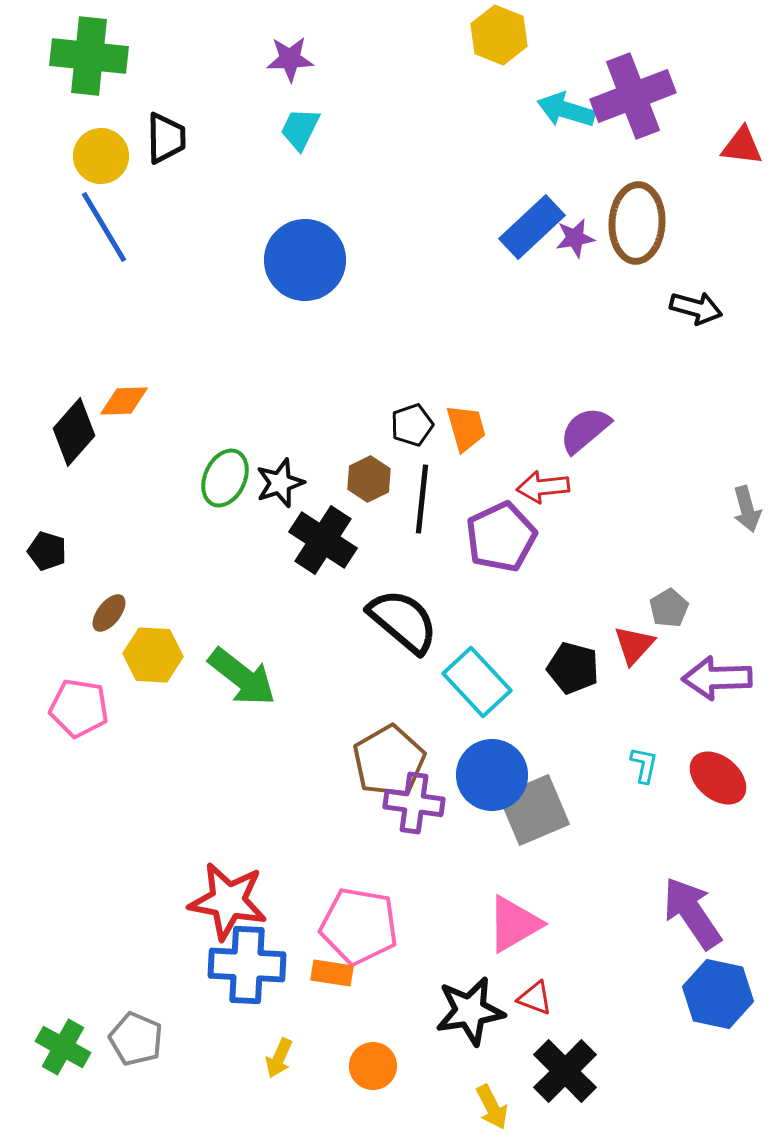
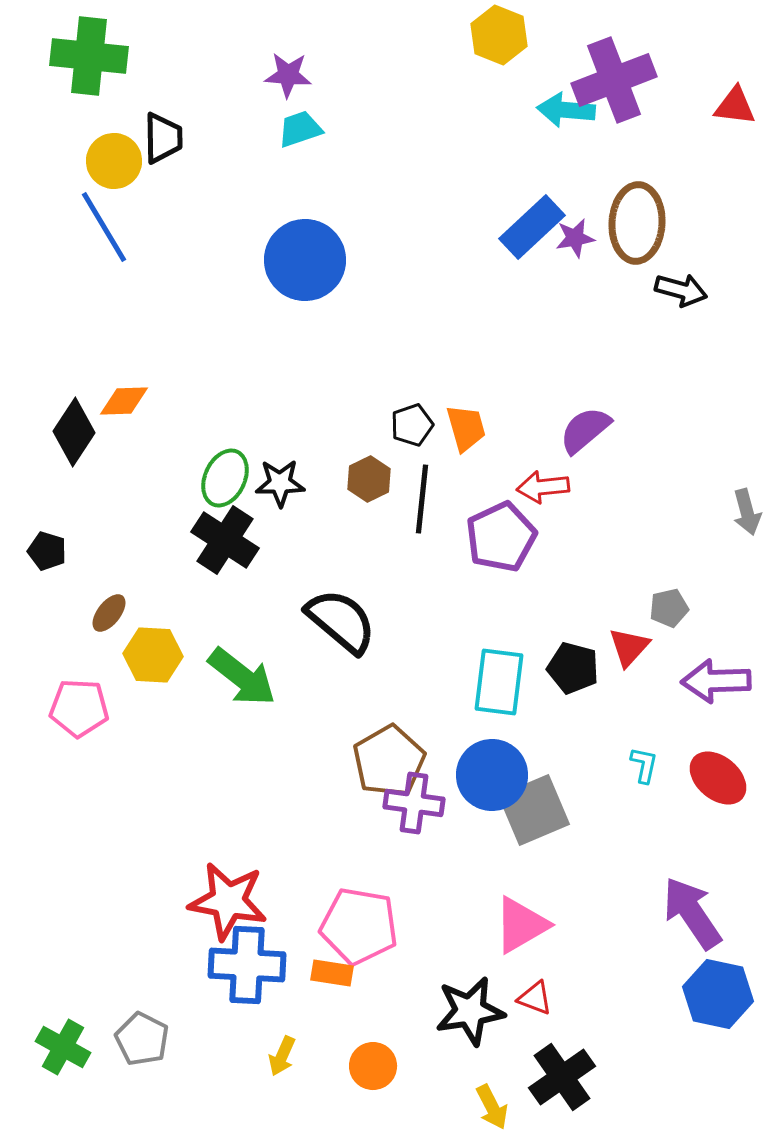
purple star at (290, 59): moved 2 px left, 16 px down; rotated 6 degrees clockwise
purple cross at (633, 96): moved 19 px left, 16 px up
cyan arrow at (566, 110): rotated 12 degrees counterclockwise
cyan trapezoid at (300, 129): rotated 45 degrees clockwise
black trapezoid at (166, 138): moved 3 px left
red triangle at (742, 146): moved 7 px left, 40 px up
yellow circle at (101, 156): moved 13 px right, 5 px down
black arrow at (696, 308): moved 15 px left, 18 px up
black diamond at (74, 432): rotated 8 degrees counterclockwise
black star at (280, 483): rotated 18 degrees clockwise
gray arrow at (747, 509): moved 3 px down
black cross at (323, 540): moved 98 px left
gray pentagon at (669, 608): rotated 18 degrees clockwise
black semicircle at (403, 621): moved 62 px left
red triangle at (634, 645): moved 5 px left, 2 px down
purple arrow at (717, 678): moved 1 px left, 3 px down
cyan rectangle at (477, 682): moved 22 px right; rotated 50 degrees clockwise
pink pentagon at (79, 708): rotated 6 degrees counterclockwise
pink triangle at (514, 924): moved 7 px right, 1 px down
gray pentagon at (136, 1039): moved 6 px right; rotated 4 degrees clockwise
yellow arrow at (279, 1058): moved 3 px right, 2 px up
black cross at (565, 1071): moved 3 px left, 6 px down; rotated 10 degrees clockwise
